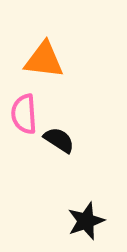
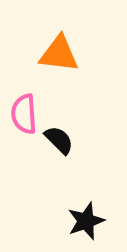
orange triangle: moved 15 px right, 6 px up
black semicircle: rotated 12 degrees clockwise
